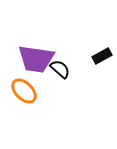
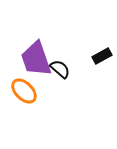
purple trapezoid: rotated 63 degrees clockwise
